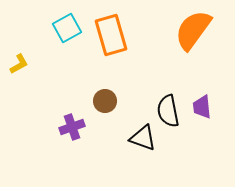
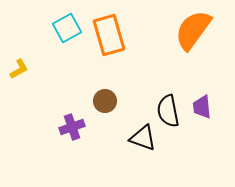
orange rectangle: moved 2 px left
yellow L-shape: moved 5 px down
